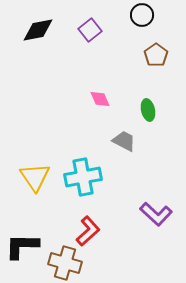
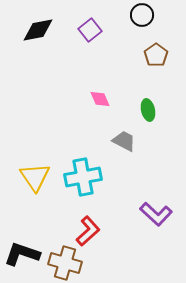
black L-shape: moved 8 px down; rotated 18 degrees clockwise
